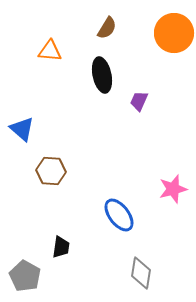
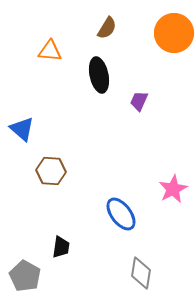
black ellipse: moved 3 px left
pink star: rotated 12 degrees counterclockwise
blue ellipse: moved 2 px right, 1 px up
